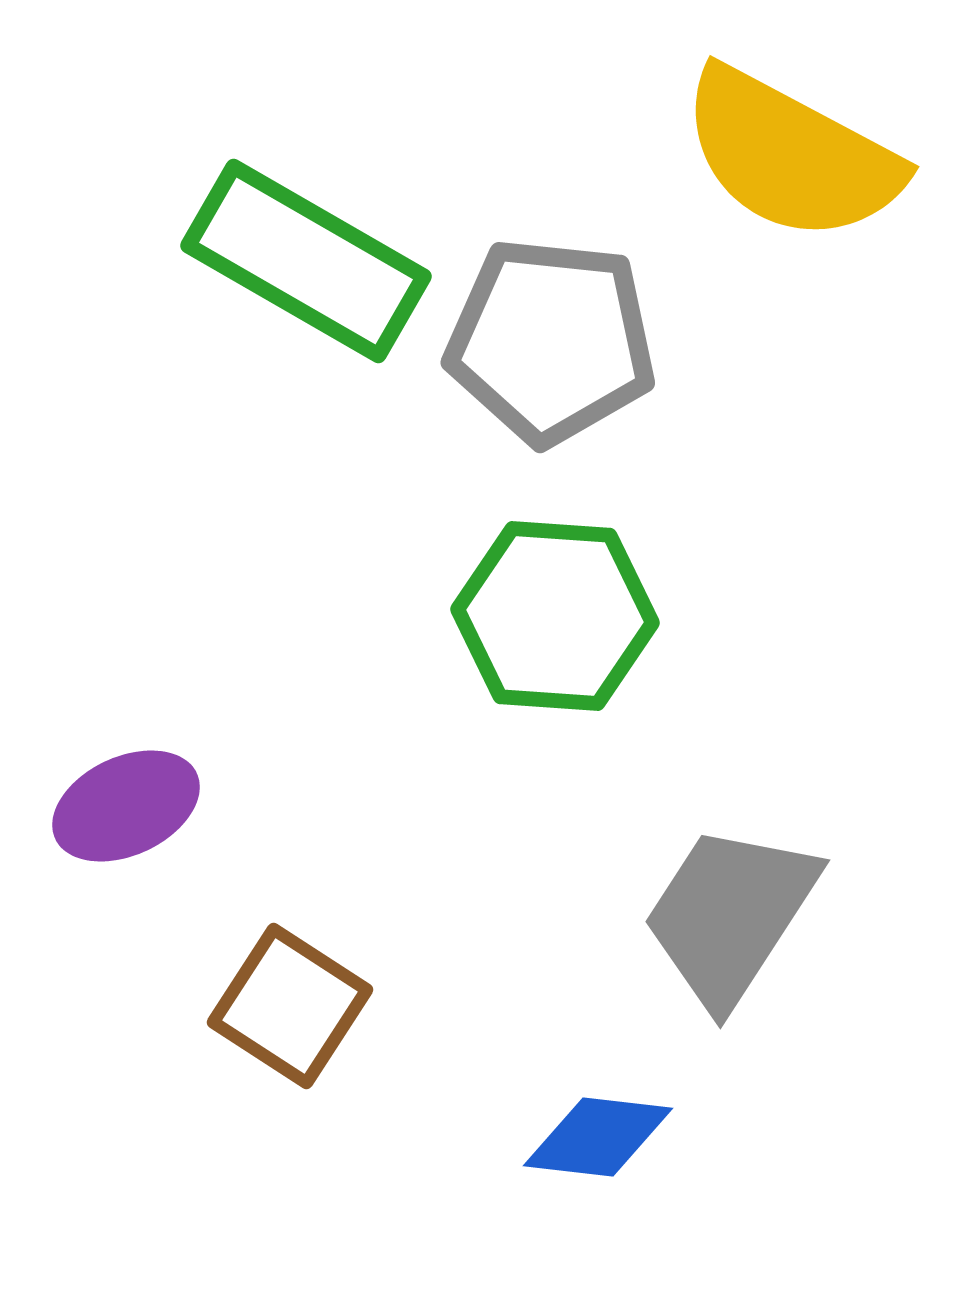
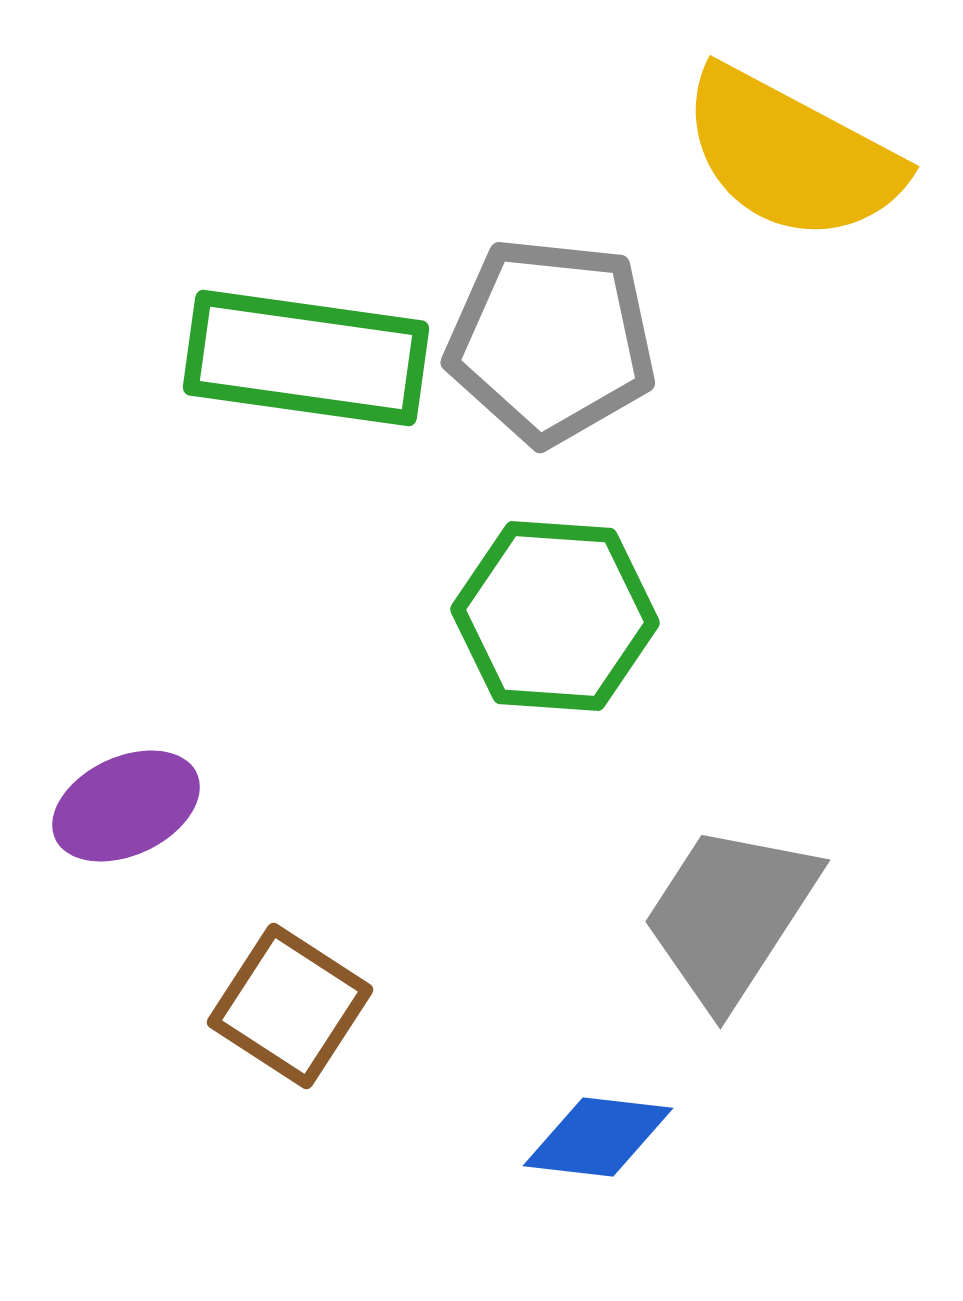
green rectangle: moved 97 px down; rotated 22 degrees counterclockwise
